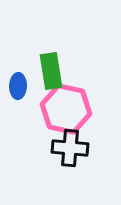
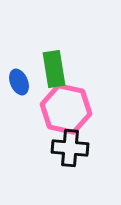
green rectangle: moved 3 px right, 2 px up
blue ellipse: moved 1 px right, 4 px up; rotated 25 degrees counterclockwise
